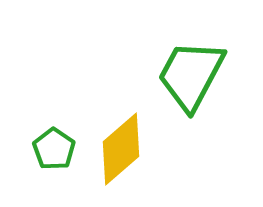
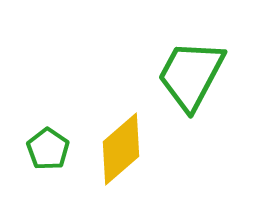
green pentagon: moved 6 px left
